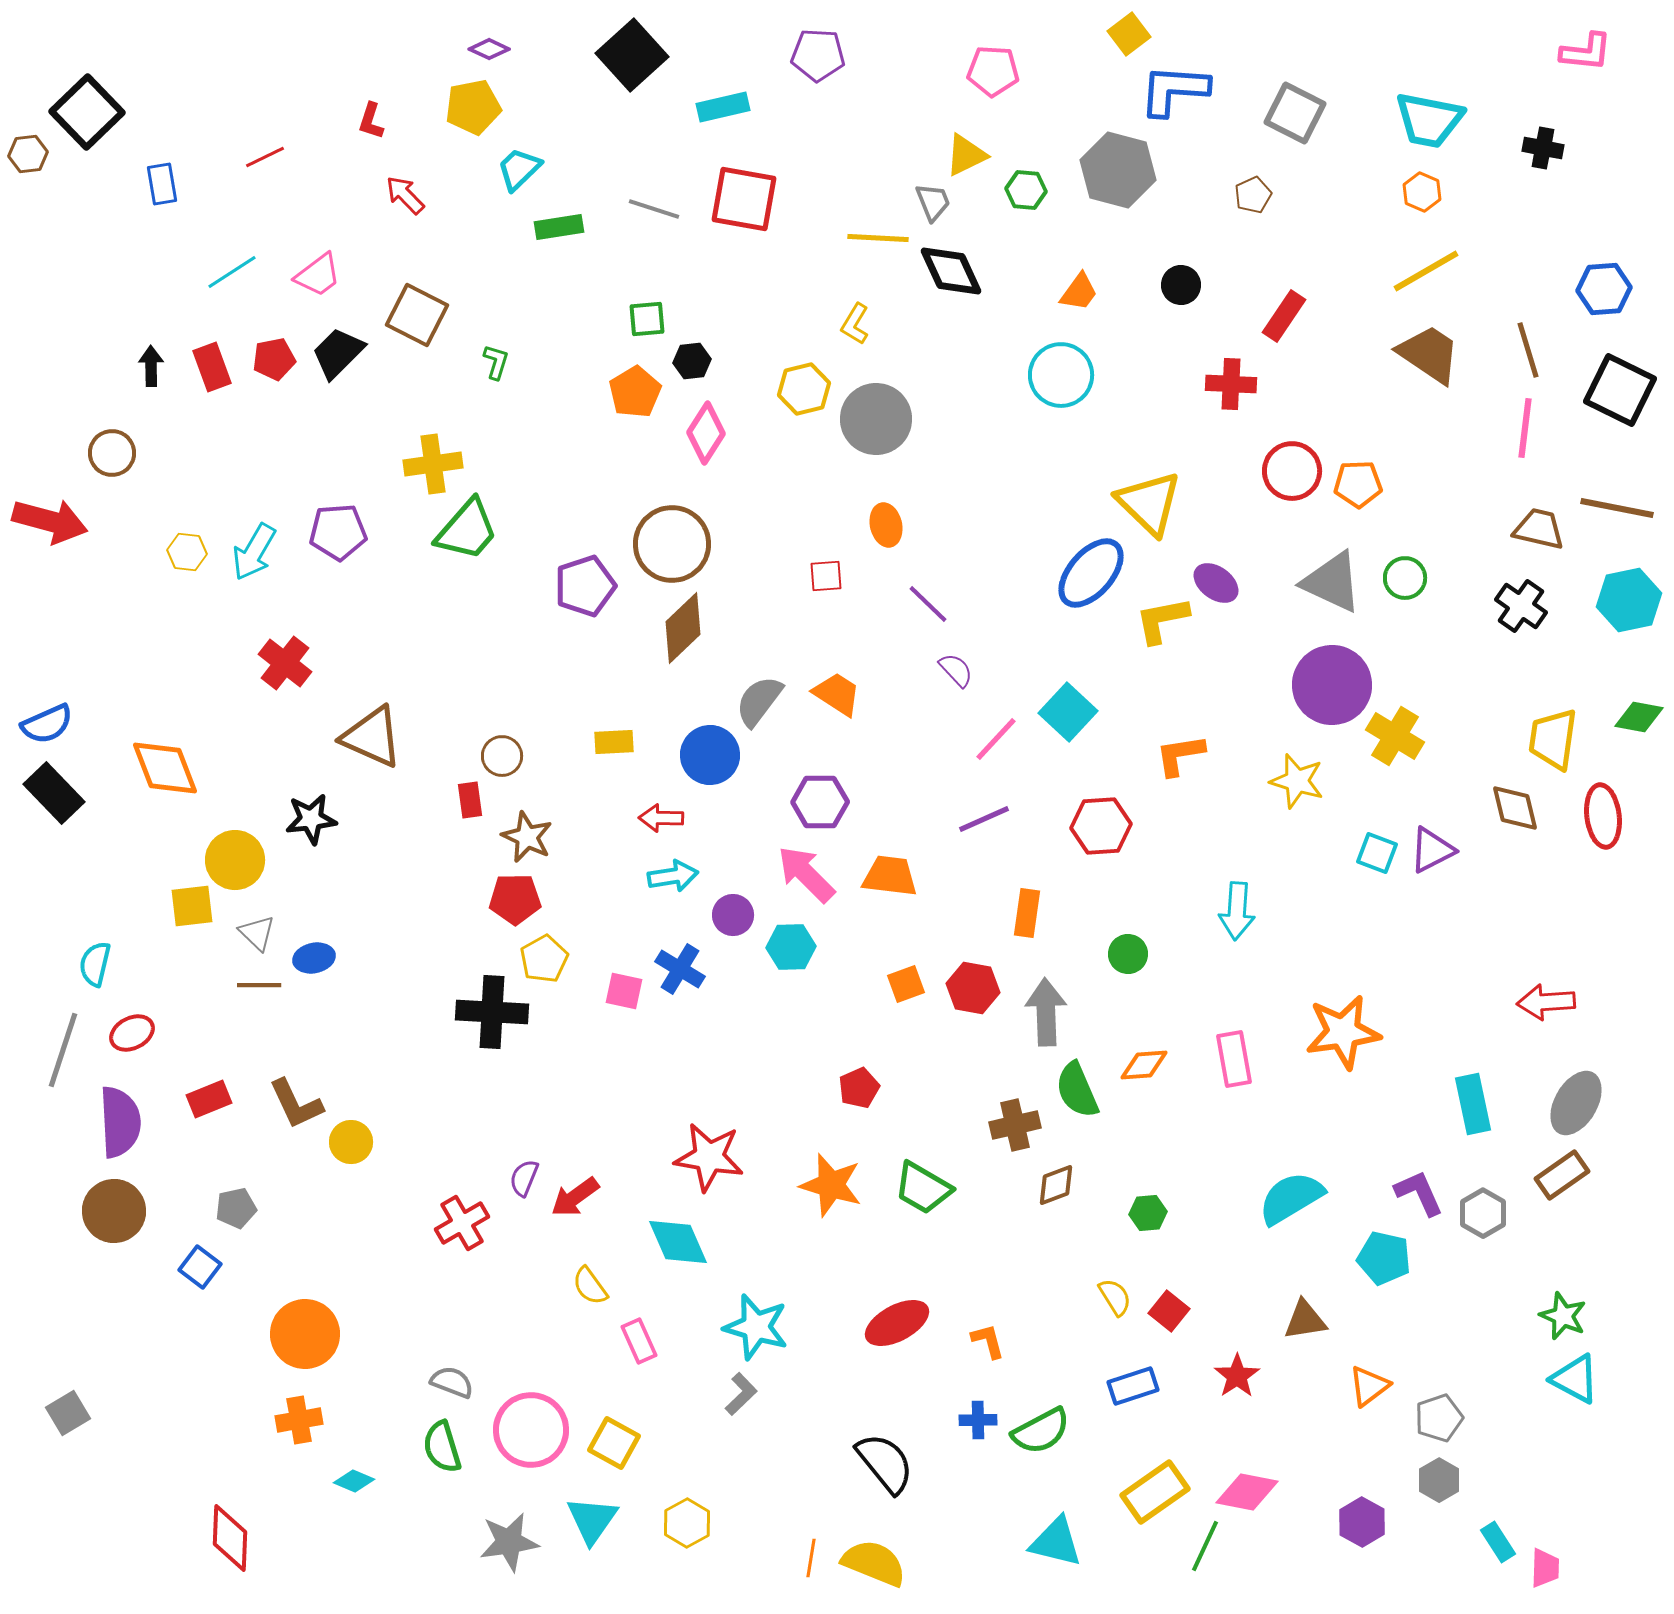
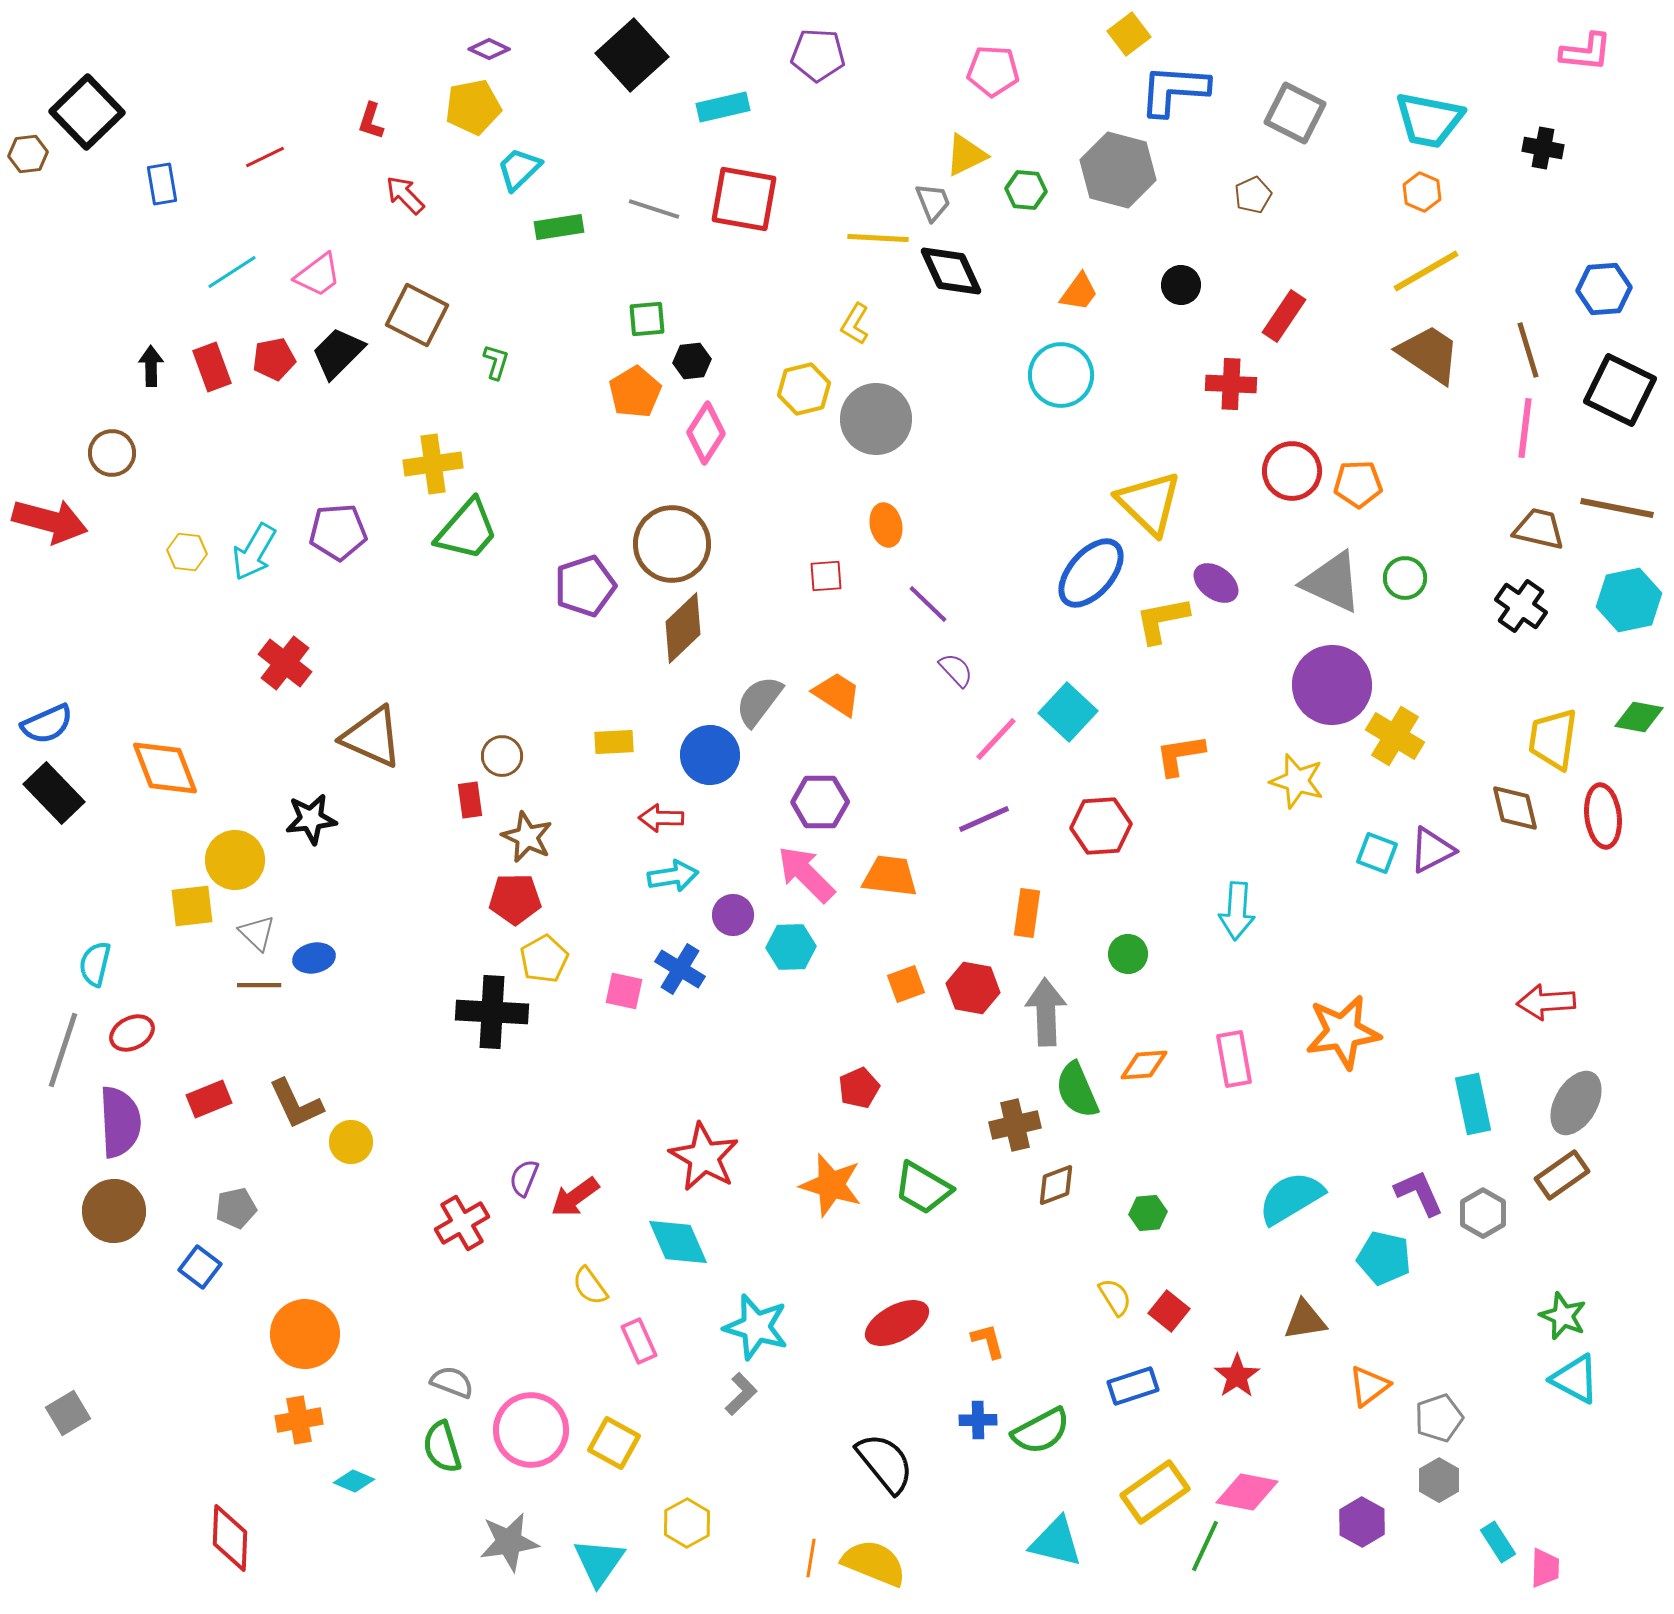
red star at (709, 1157): moved 5 px left; rotated 20 degrees clockwise
cyan triangle at (592, 1520): moved 7 px right, 42 px down
